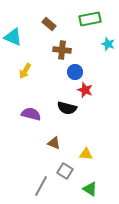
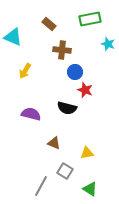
yellow triangle: moved 1 px right, 1 px up; rotated 16 degrees counterclockwise
